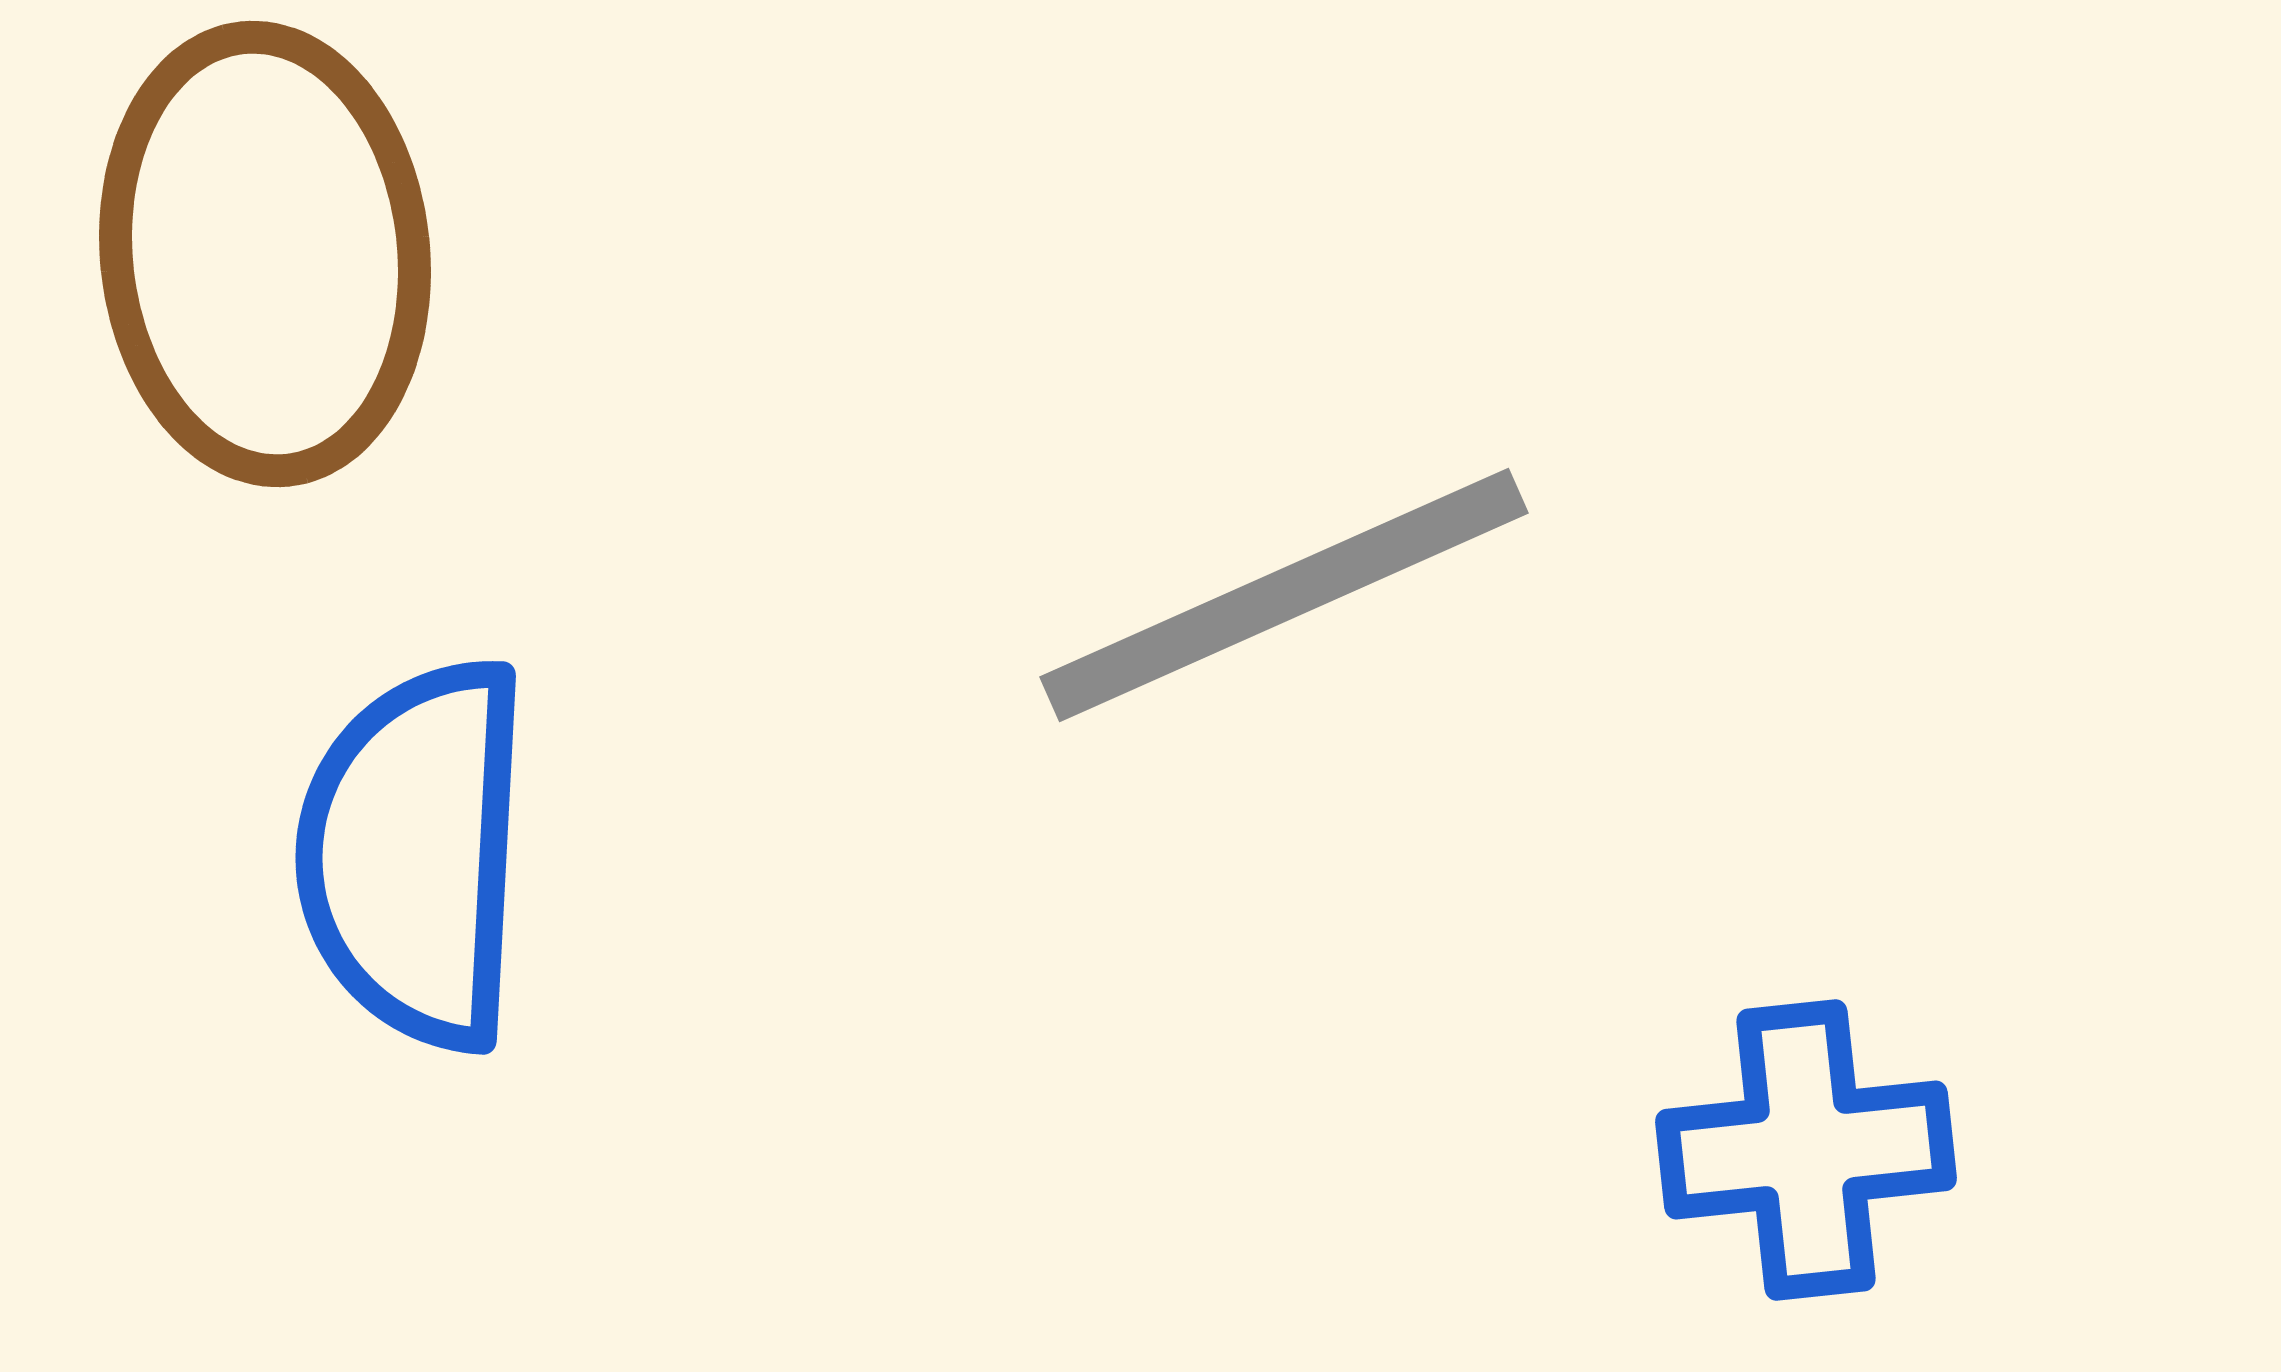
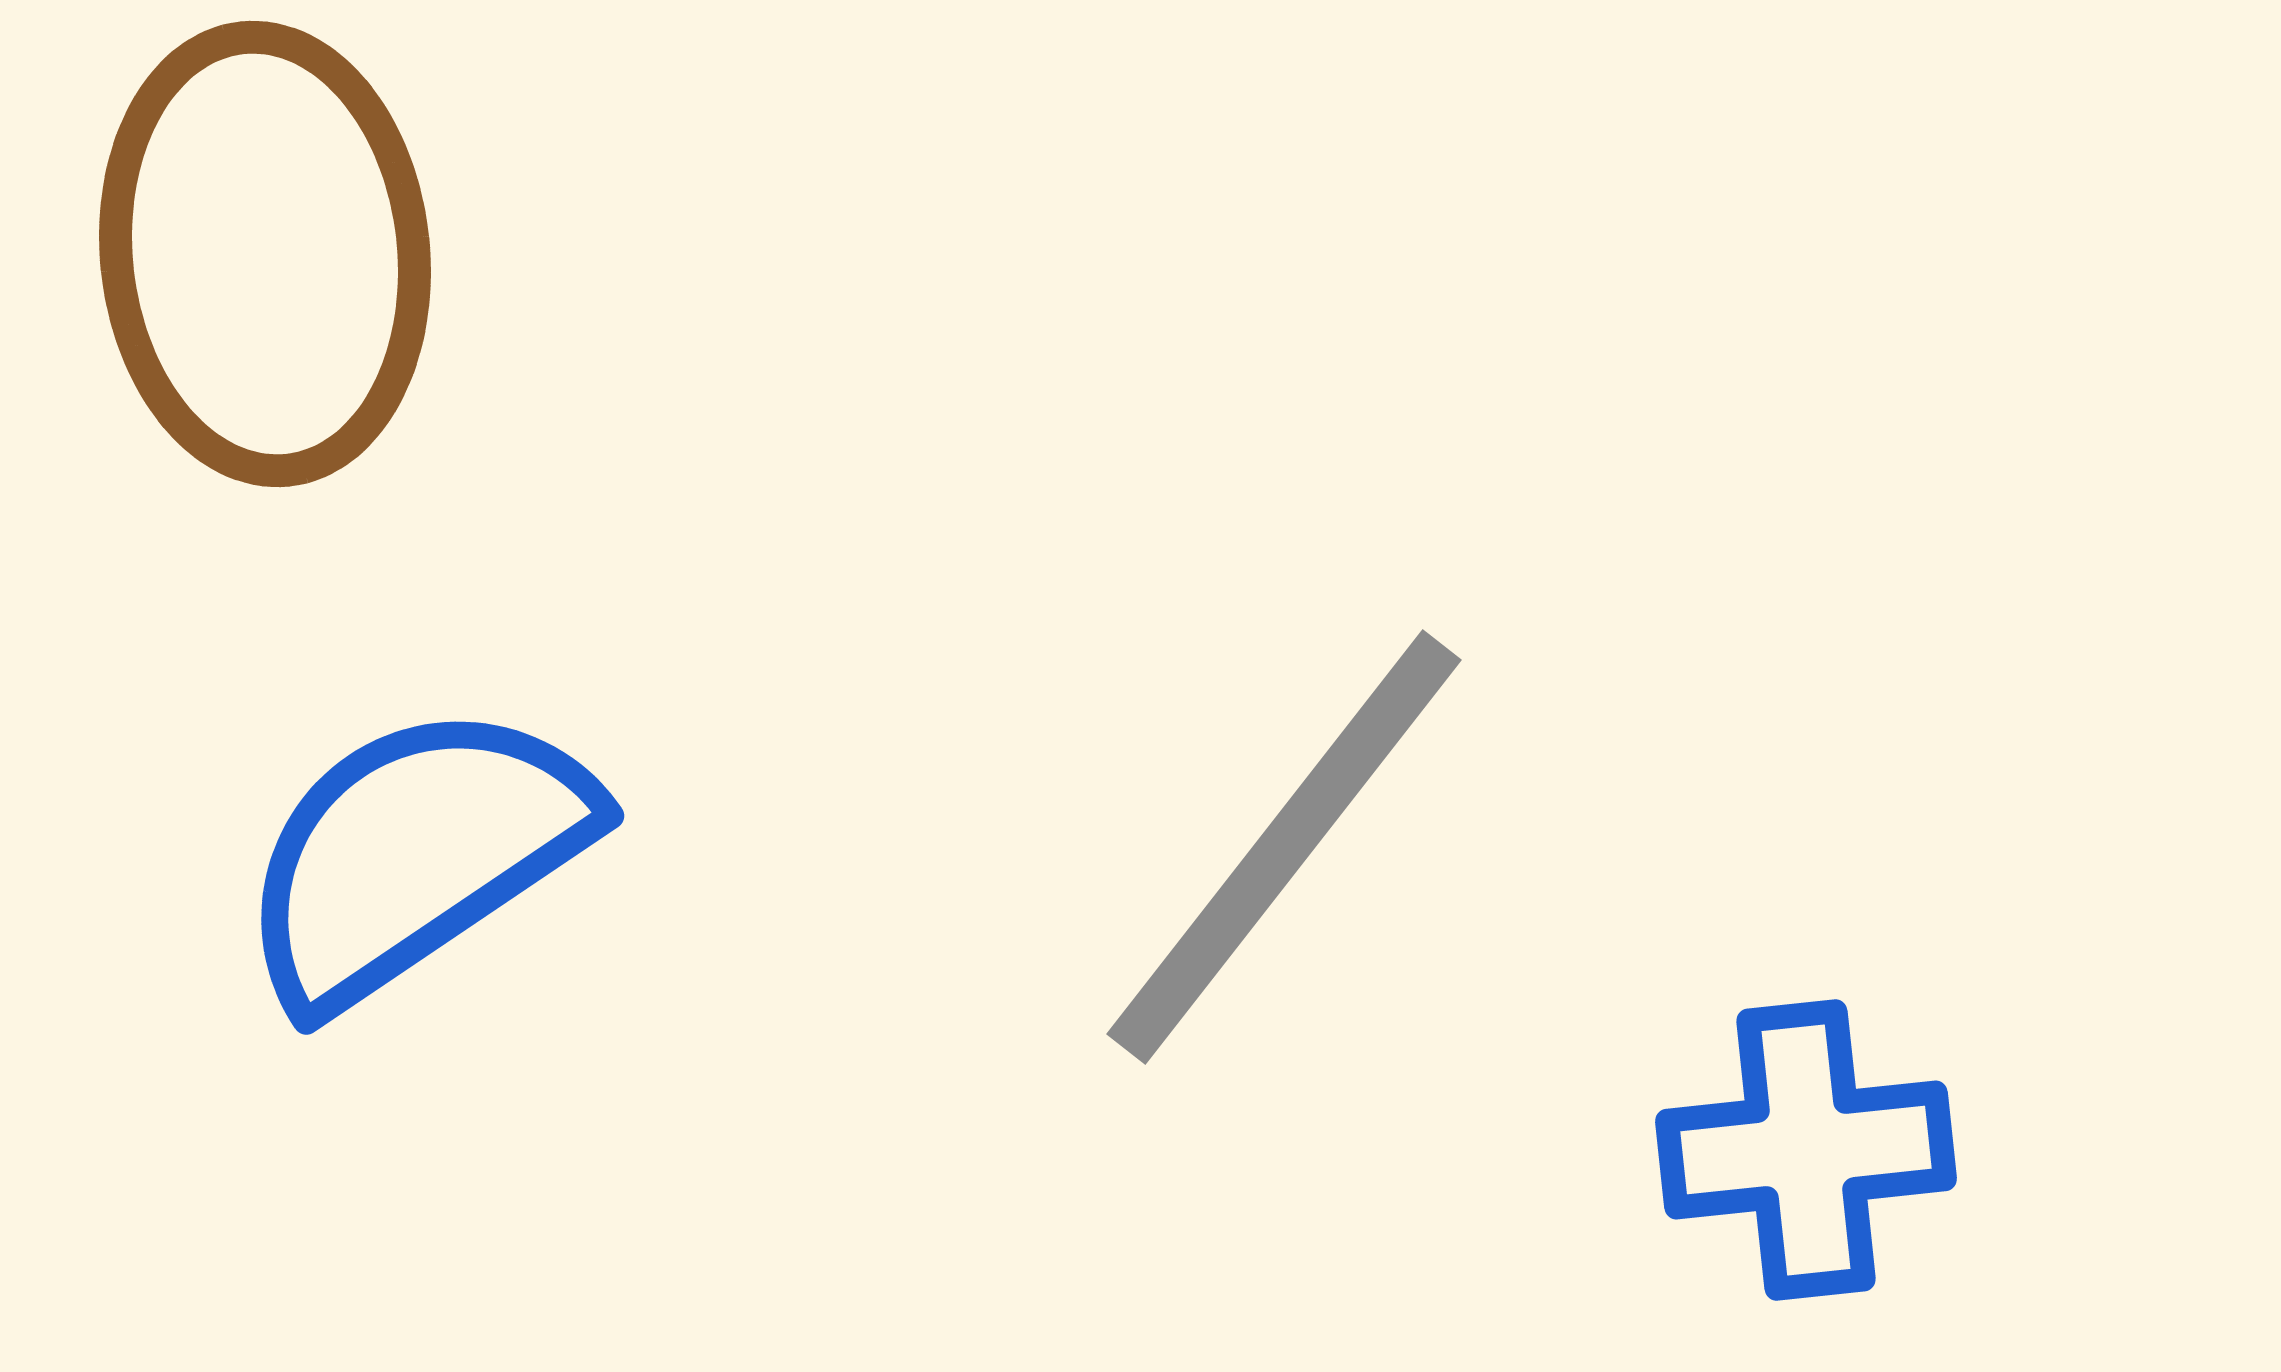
gray line: moved 252 px down; rotated 28 degrees counterclockwise
blue semicircle: rotated 53 degrees clockwise
